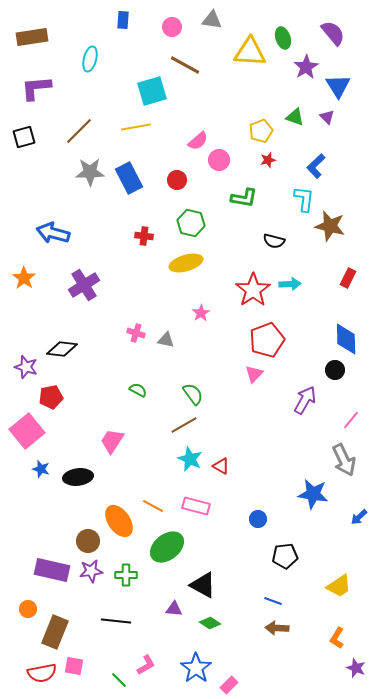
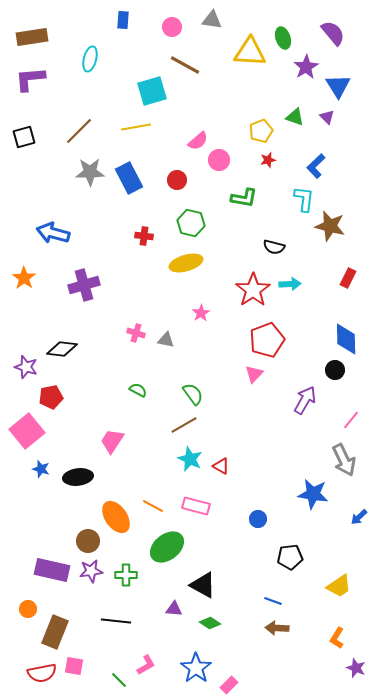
purple L-shape at (36, 88): moved 6 px left, 9 px up
black semicircle at (274, 241): moved 6 px down
purple cross at (84, 285): rotated 16 degrees clockwise
orange ellipse at (119, 521): moved 3 px left, 4 px up
black pentagon at (285, 556): moved 5 px right, 1 px down
